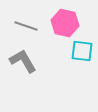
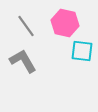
gray line: rotated 35 degrees clockwise
